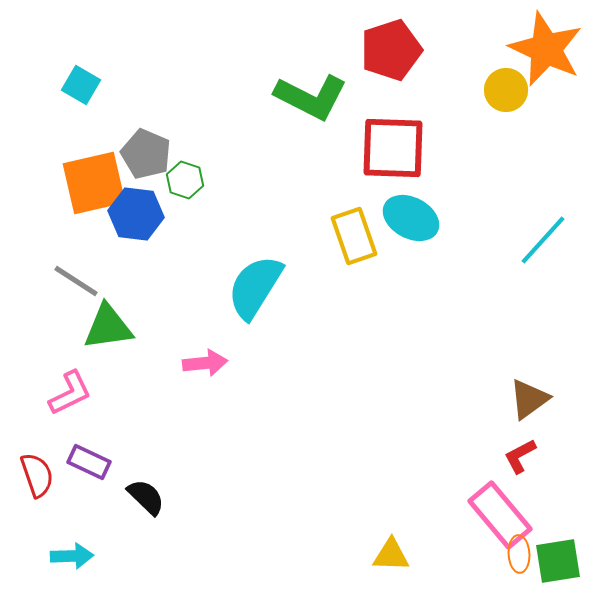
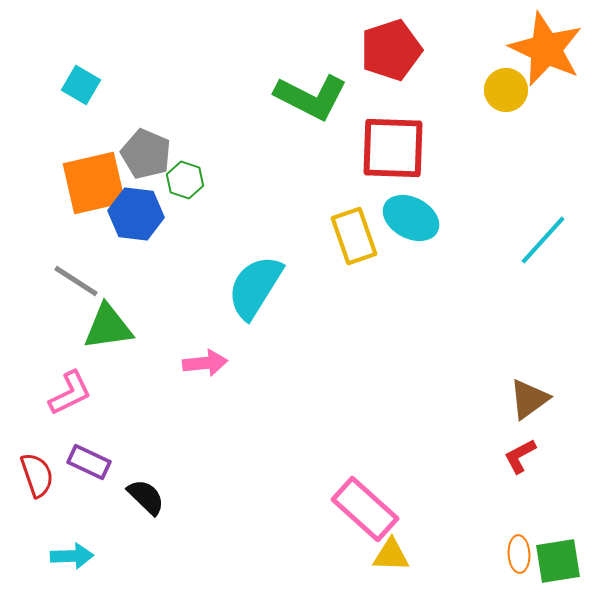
pink rectangle: moved 135 px left, 6 px up; rotated 8 degrees counterclockwise
